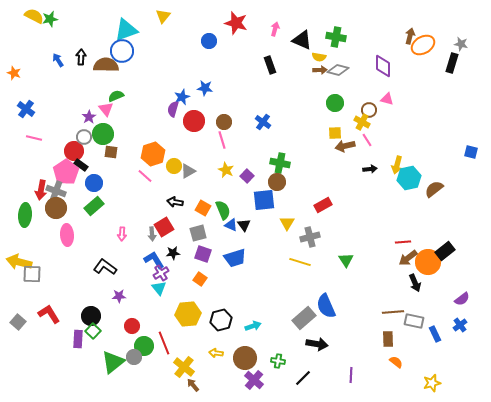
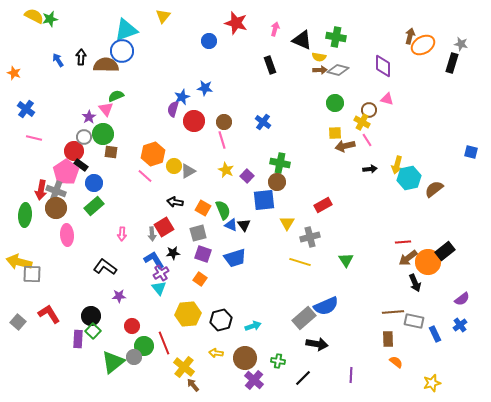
blue semicircle at (326, 306): rotated 90 degrees counterclockwise
